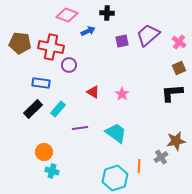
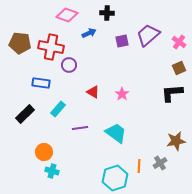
blue arrow: moved 1 px right, 2 px down
black rectangle: moved 8 px left, 5 px down
gray cross: moved 1 px left, 6 px down
